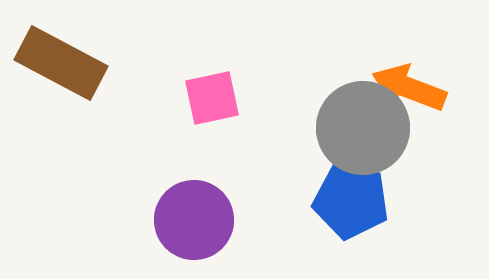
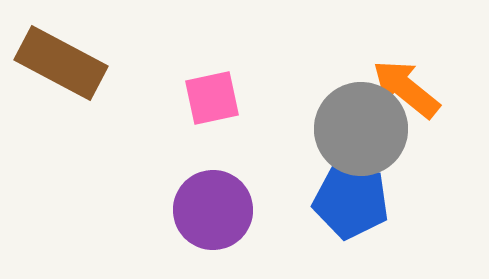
orange arrow: moved 3 px left, 1 px down; rotated 18 degrees clockwise
gray circle: moved 2 px left, 1 px down
purple circle: moved 19 px right, 10 px up
